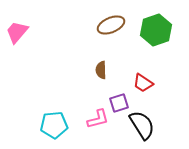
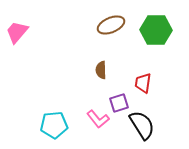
green hexagon: rotated 20 degrees clockwise
red trapezoid: rotated 65 degrees clockwise
pink L-shape: rotated 65 degrees clockwise
